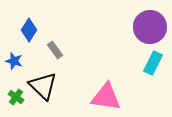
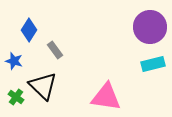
cyan rectangle: moved 1 px down; rotated 50 degrees clockwise
